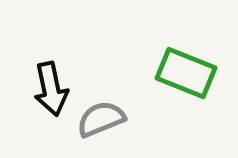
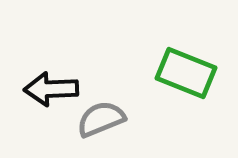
black arrow: rotated 100 degrees clockwise
